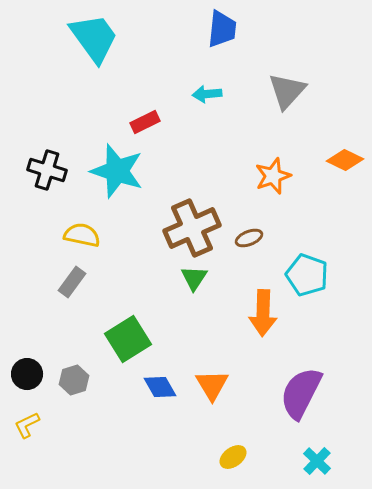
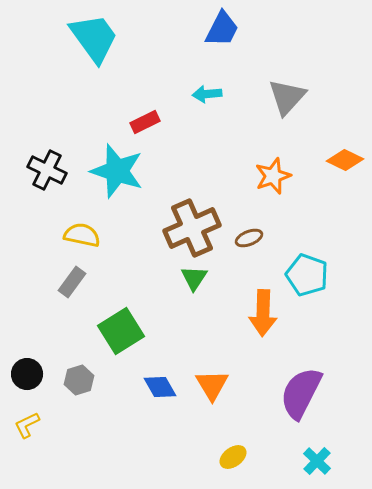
blue trapezoid: rotated 21 degrees clockwise
gray triangle: moved 6 px down
black cross: rotated 9 degrees clockwise
green square: moved 7 px left, 8 px up
gray hexagon: moved 5 px right
